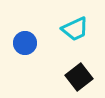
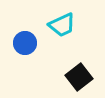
cyan trapezoid: moved 13 px left, 4 px up
